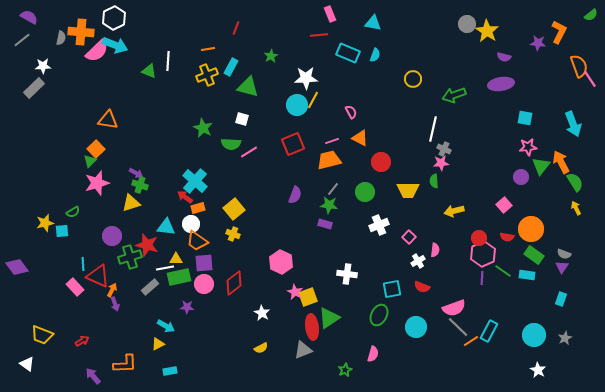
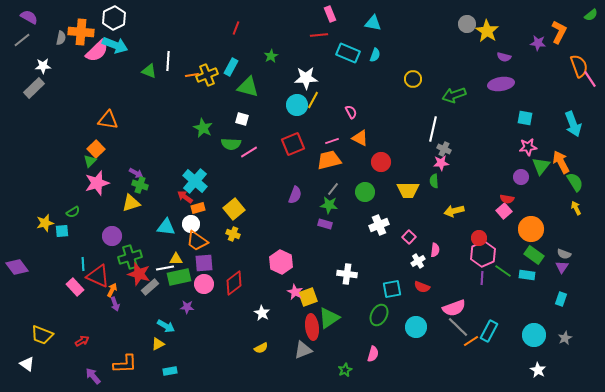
orange line at (208, 49): moved 16 px left, 26 px down
pink square at (504, 205): moved 6 px down
red semicircle at (507, 237): moved 38 px up
red star at (147, 245): moved 8 px left, 29 px down
